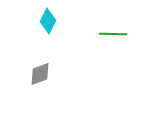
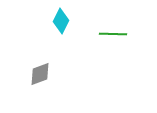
cyan diamond: moved 13 px right
